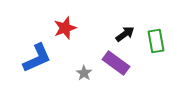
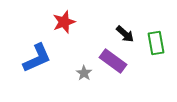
red star: moved 1 px left, 6 px up
black arrow: rotated 78 degrees clockwise
green rectangle: moved 2 px down
purple rectangle: moved 3 px left, 2 px up
